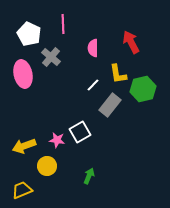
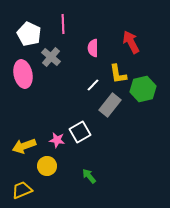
green arrow: rotated 63 degrees counterclockwise
